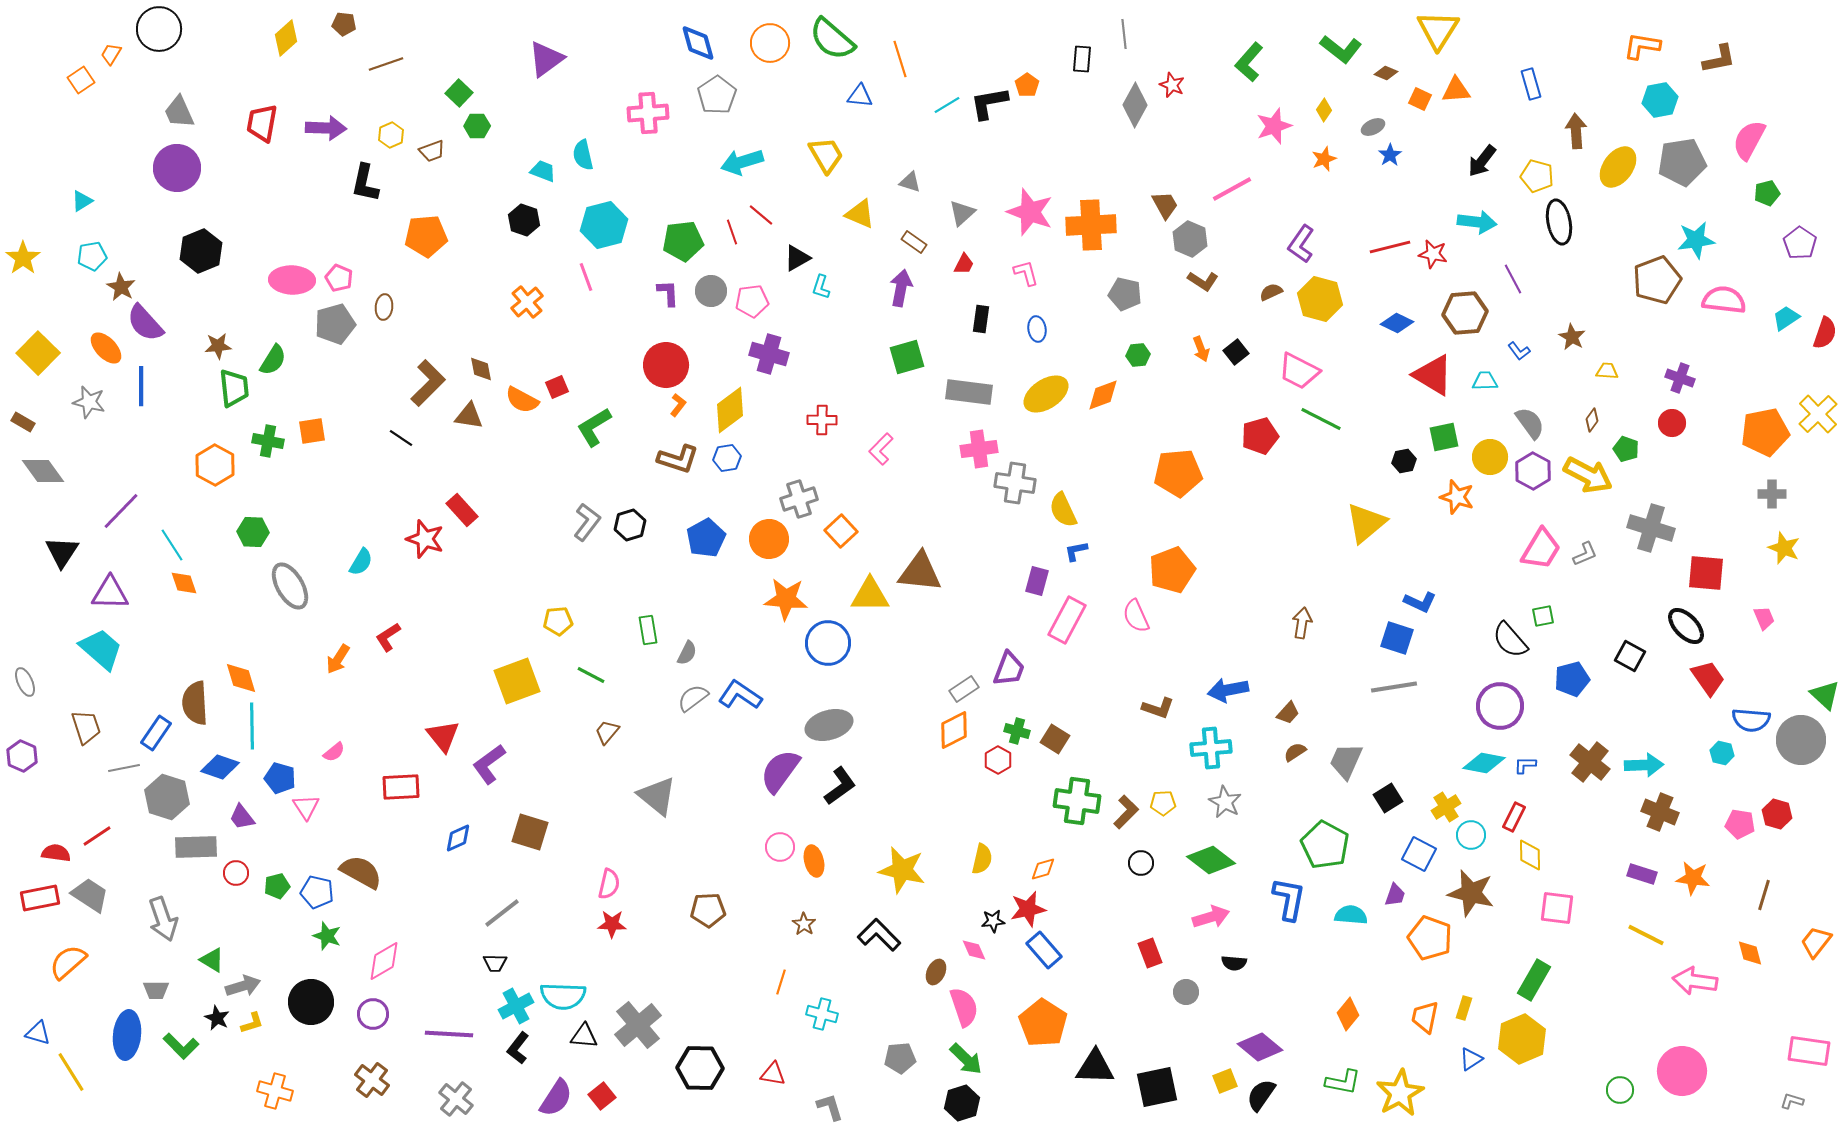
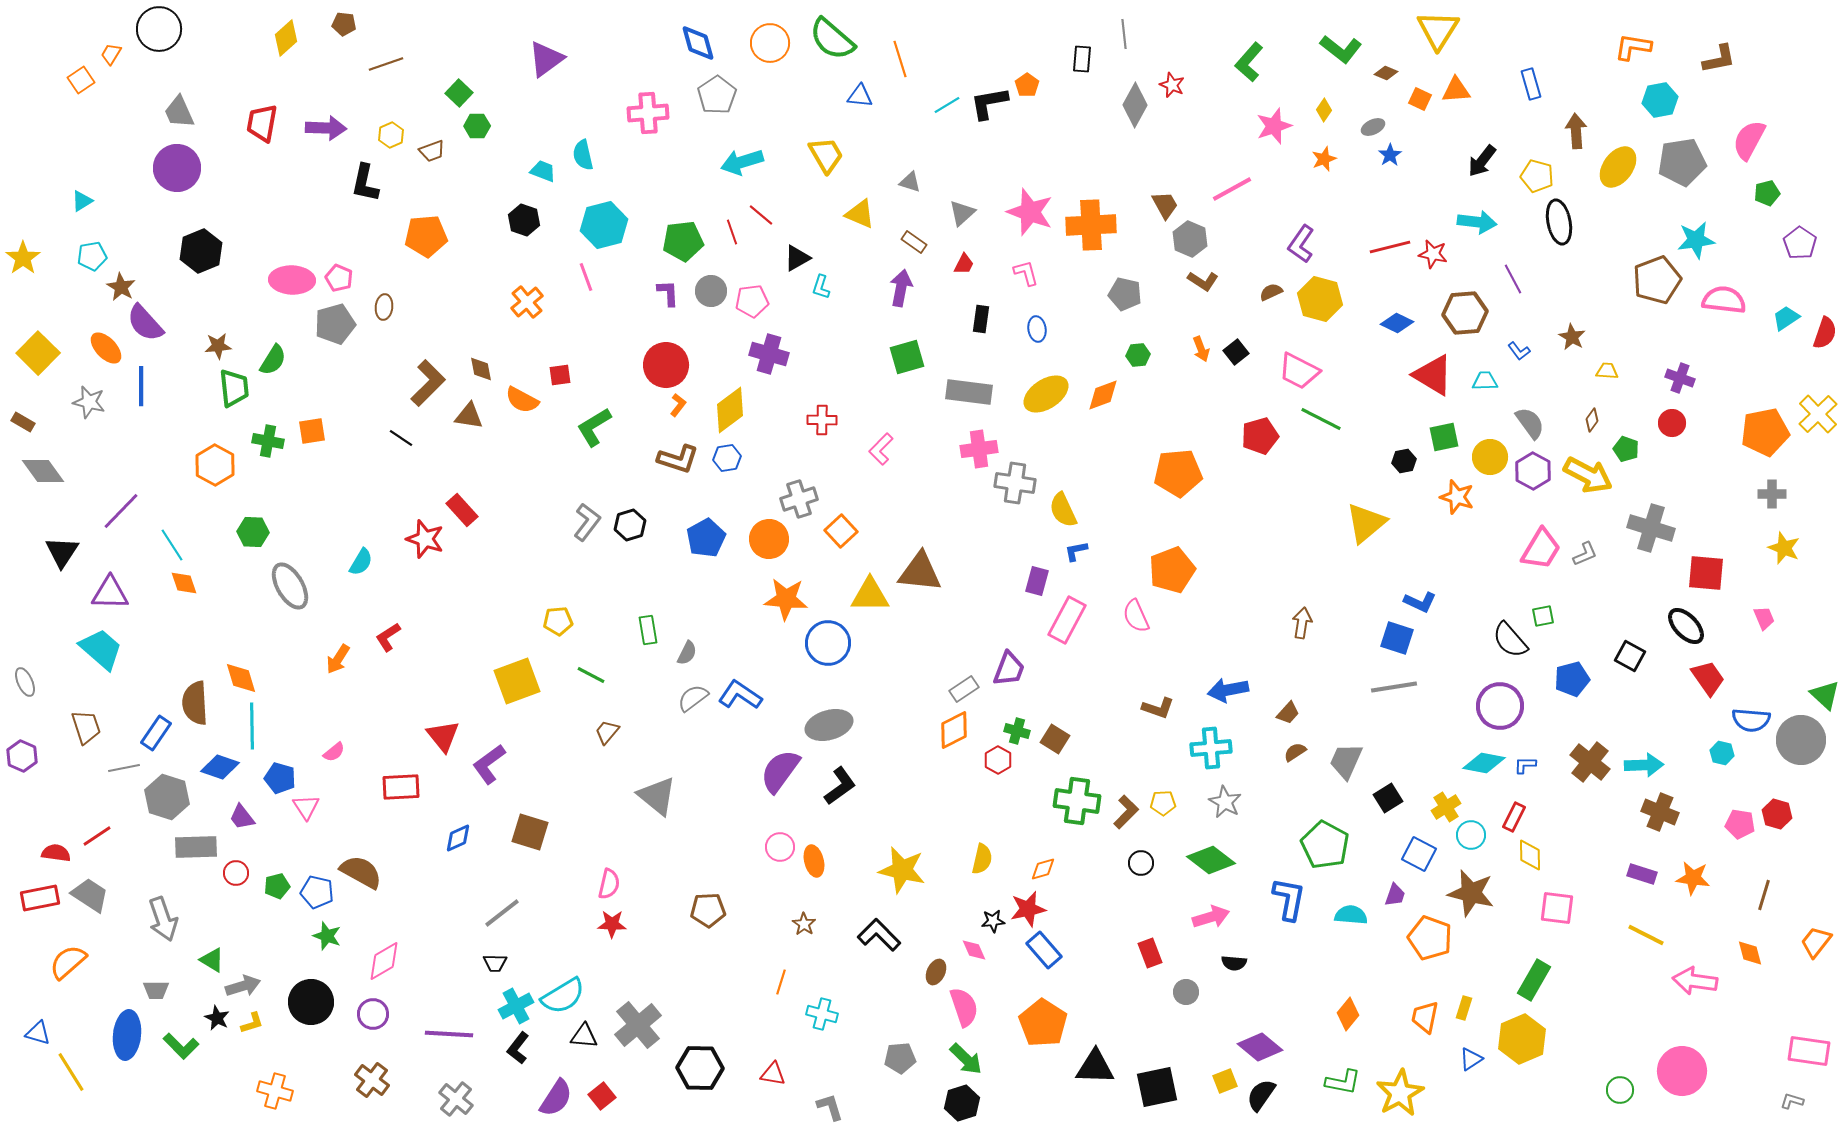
orange L-shape at (1642, 46): moved 9 px left, 1 px down
red square at (557, 387): moved 3 px right, 12 px up; rotated 15 degrees clockwise
cyan semicircle at (563, 996): rotated 33 degrees counterclockwise
